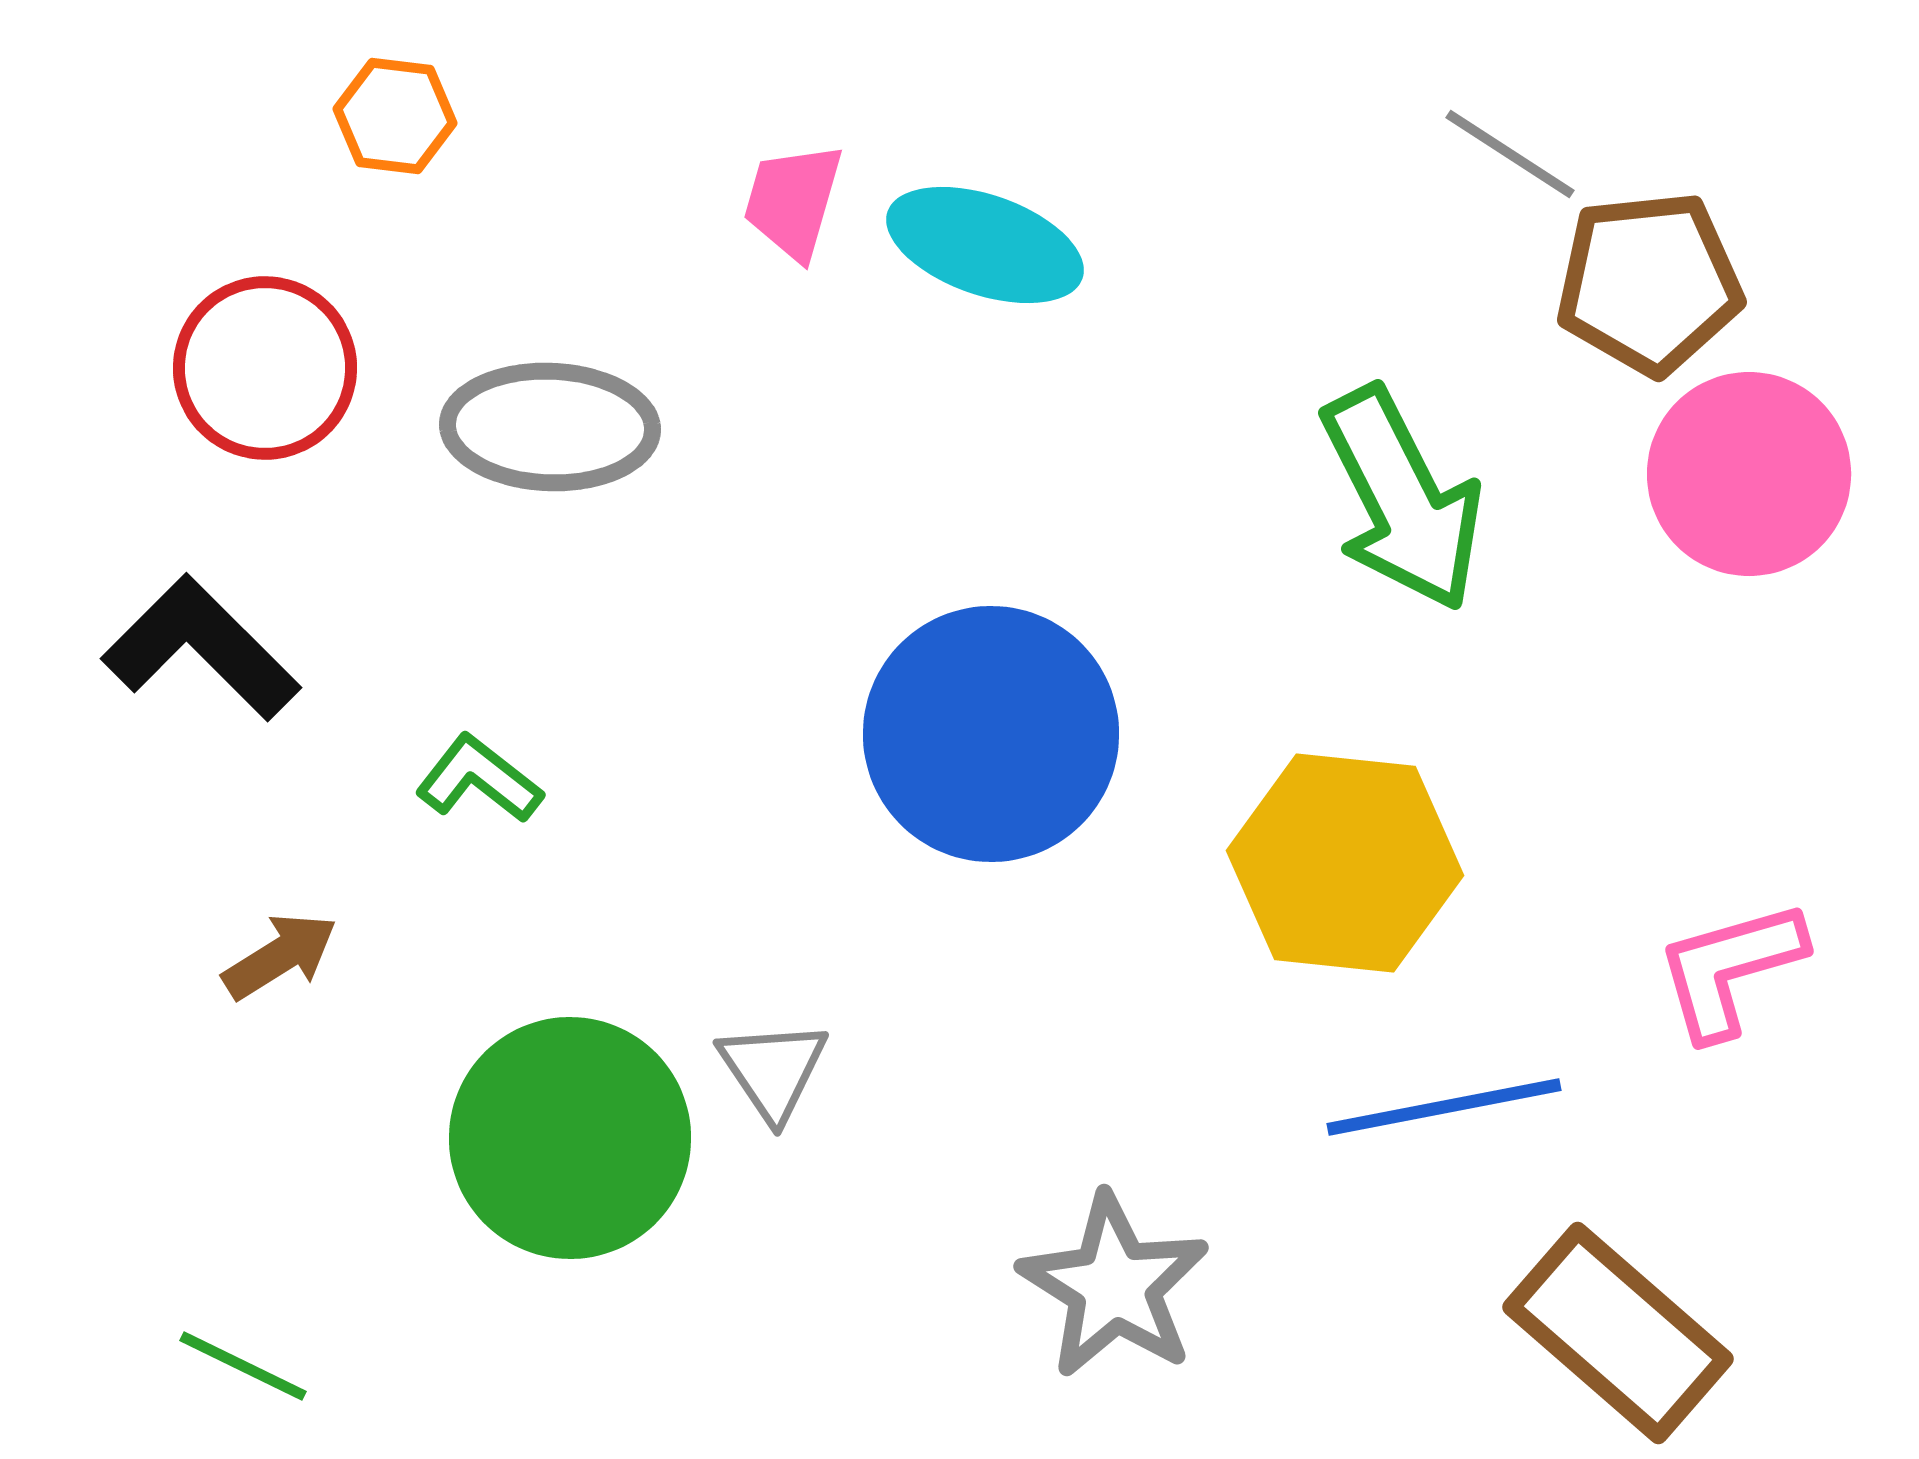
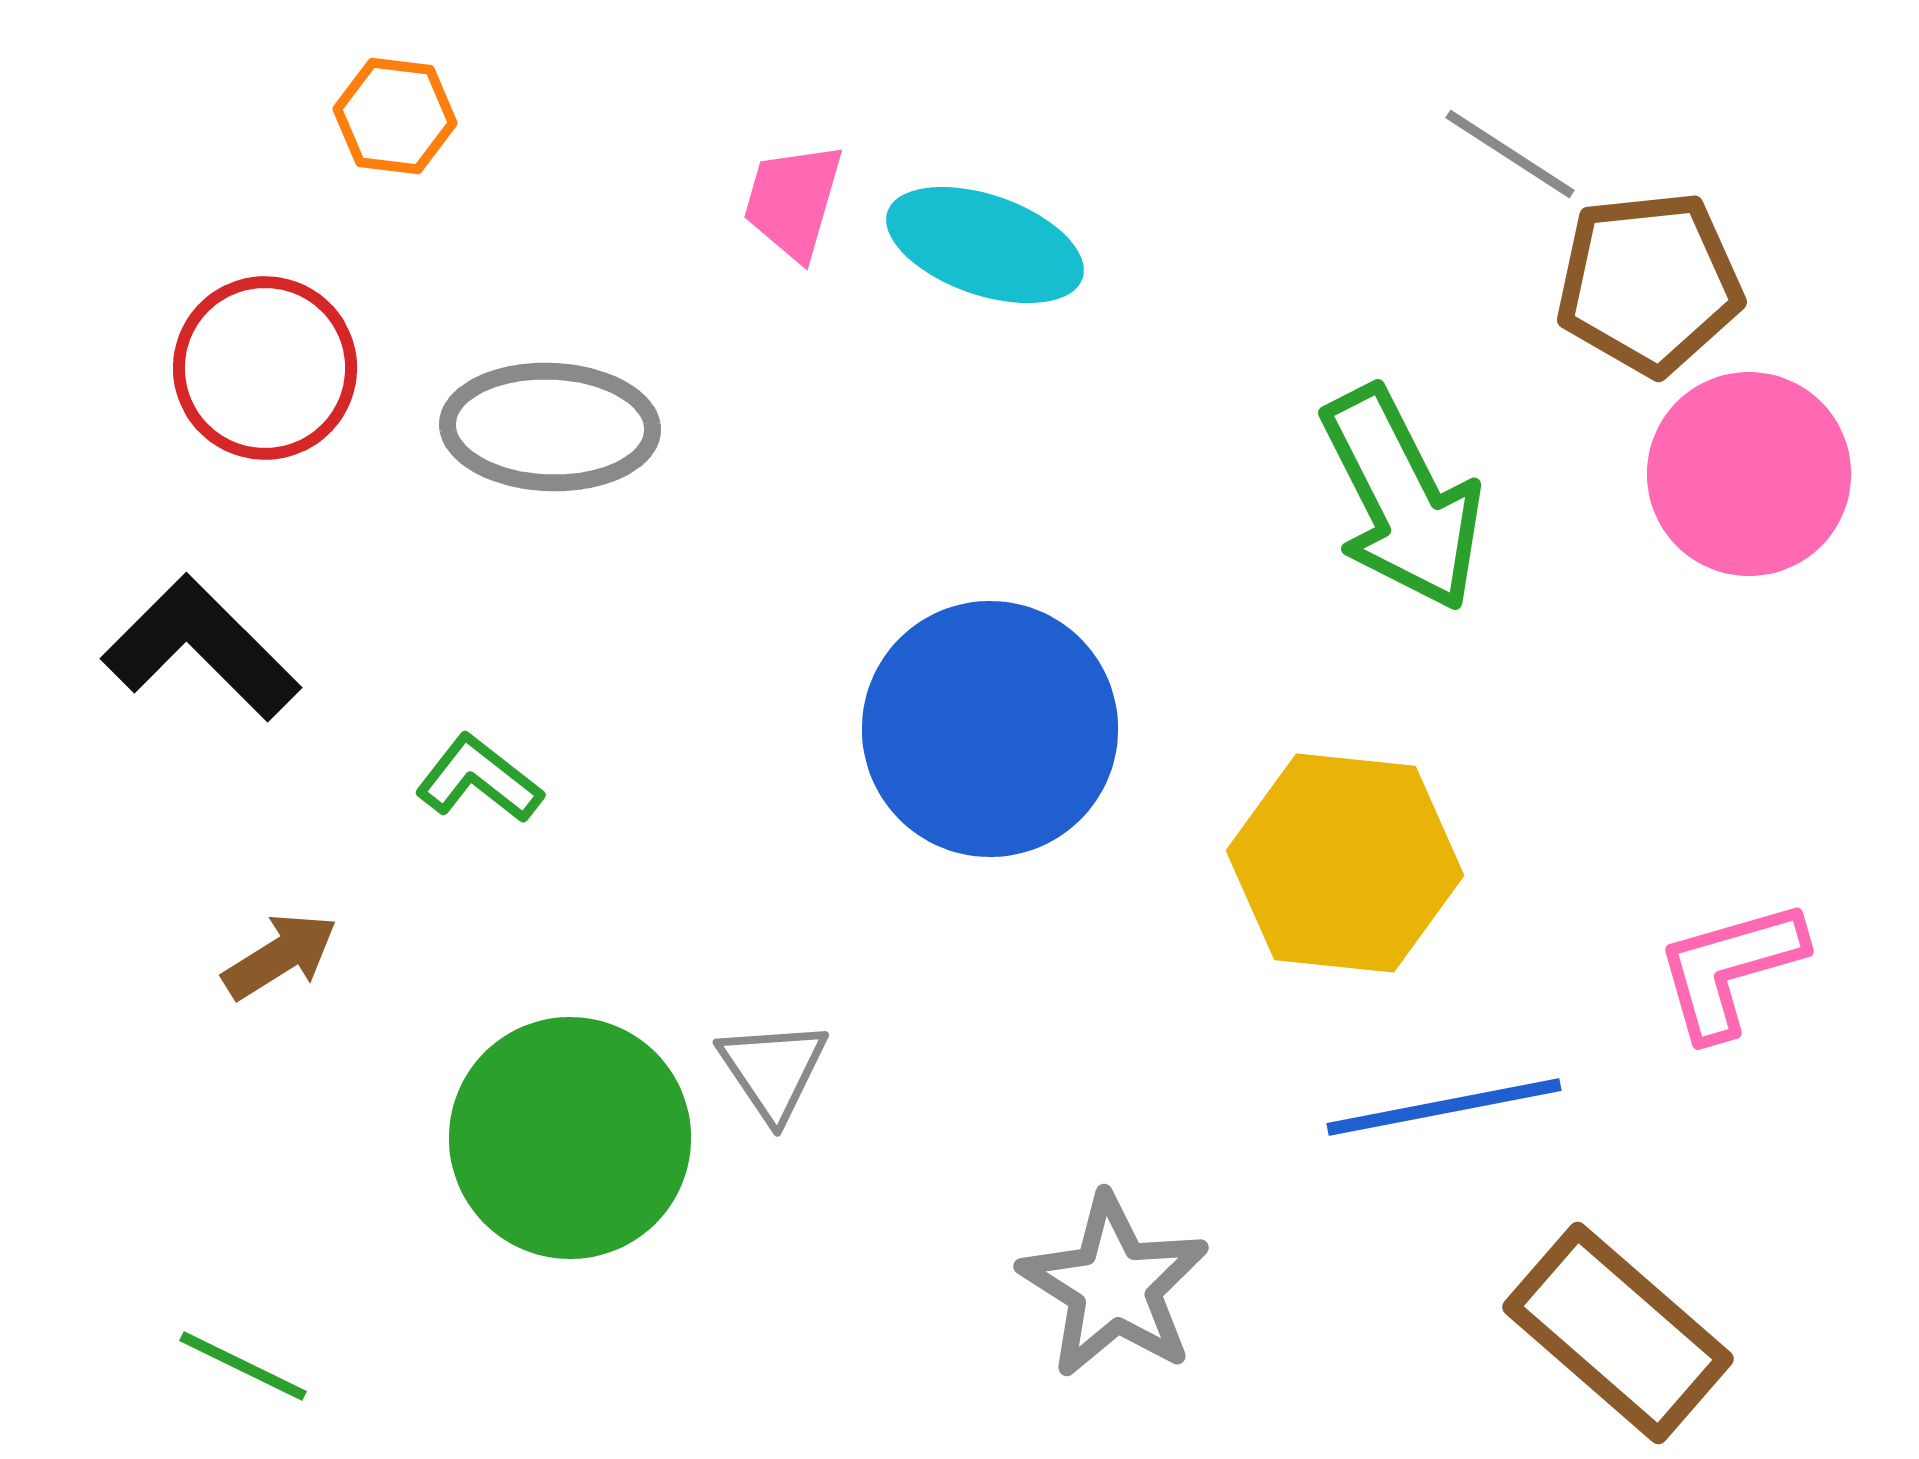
blue circle: moved 1 px left, 5 px up
